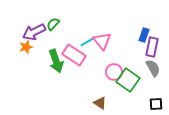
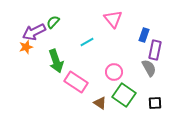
green semicircle: moved 2 px up
pink triangle: moved 11 px right, 22 px up
purple rectangle: moved 3 px right, 3 px down
pink rectangle: moved 2 px right, 27 px down
gray semicircle: moved 4 px left
green square: moved 4 px left, 15 px down
black square: moved 1 px left, 1 px up
